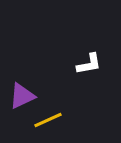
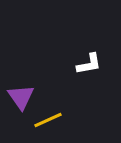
purple triangle: moved 1 px left, 1 px down; rotated 40 degrees counterclockwise
